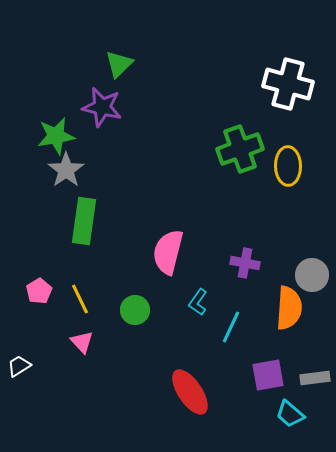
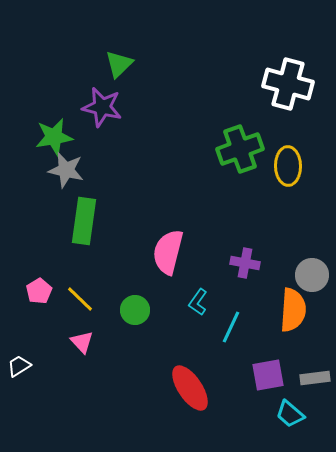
green star: moved 2 px left, 1 px down
gray star: rotated 24 degrees counterclockwise
yellow line: rotated 20 degrees counterclockwise
orange semicircle: moved 4 px right, 2 px down
red ellipse: moved 4 px up
